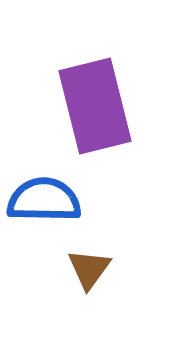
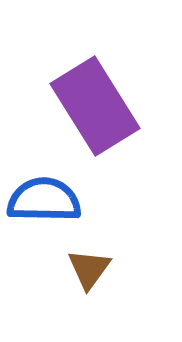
purple rectangle: rotated 18 degrees counterclockwise
